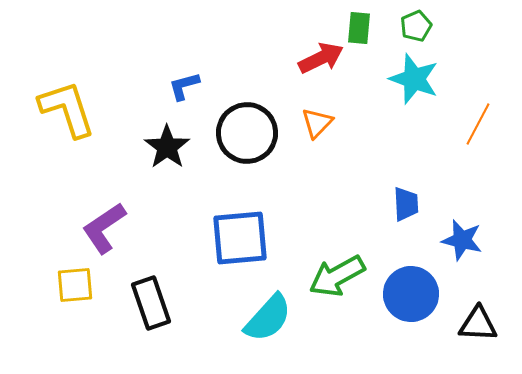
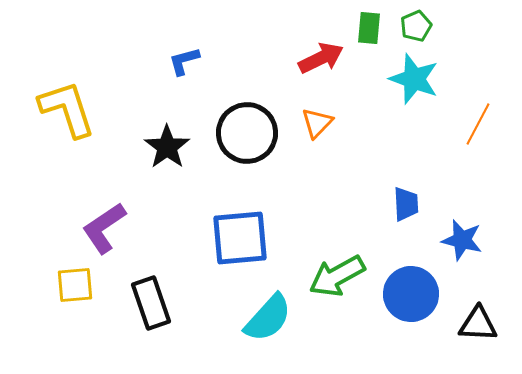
green rectangle: moved 10 px right
blue L-shape: moved 25 px up
